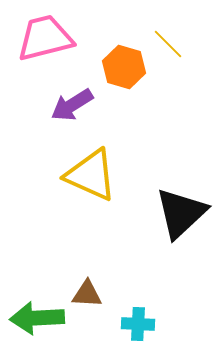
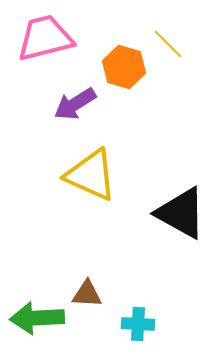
purple arrow: moved 3 px right, 1 px up
black triangle: rotated 48 degrees counterclockwise
